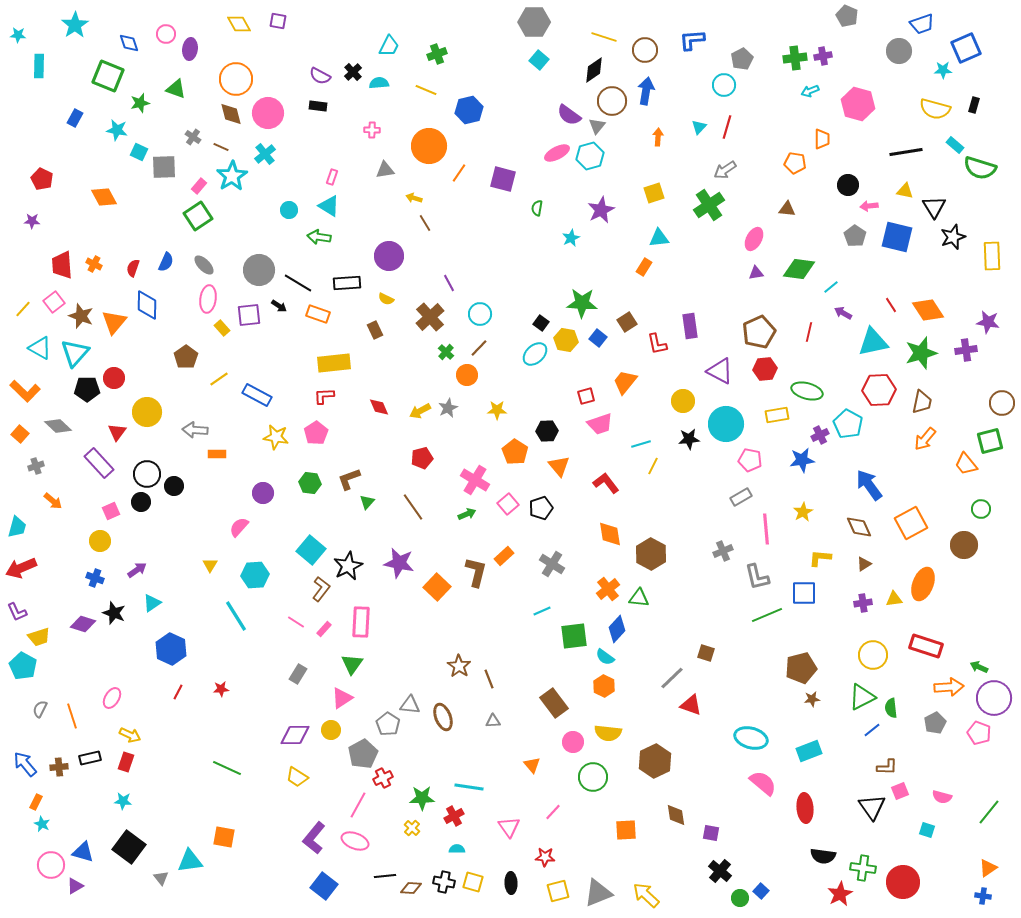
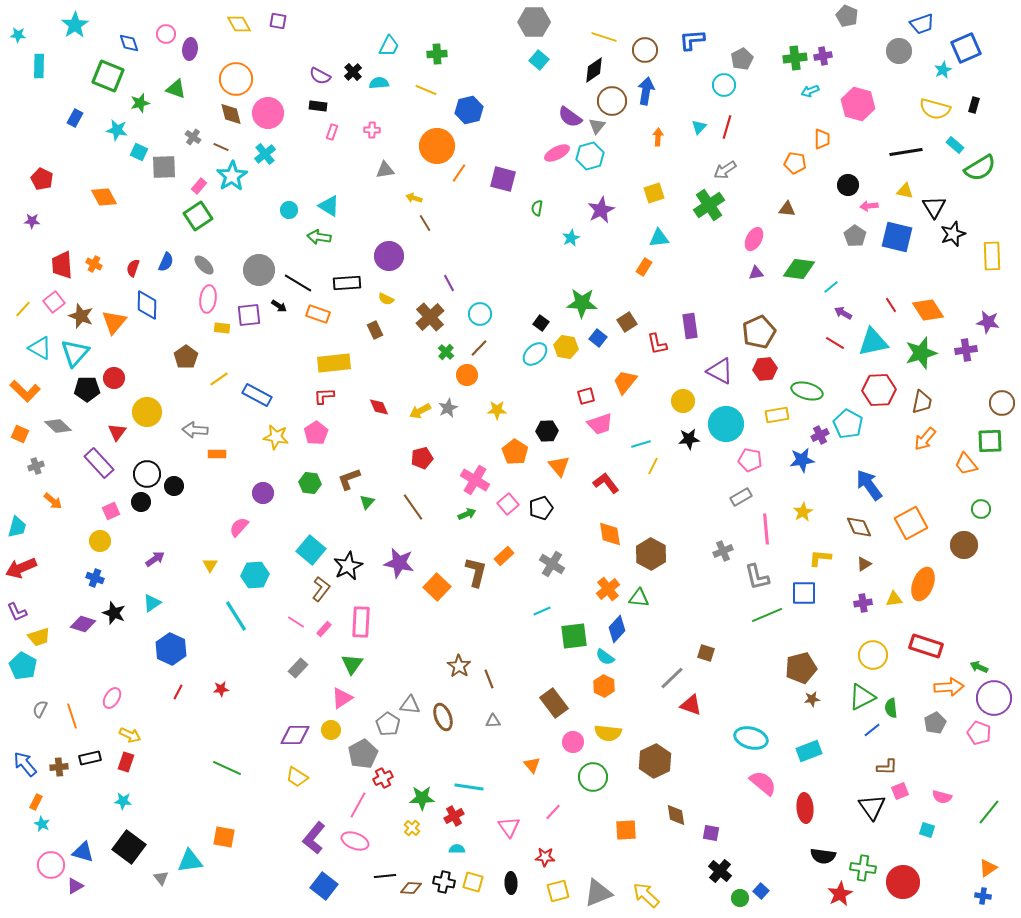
green cross at (437, 54): rotated 18 degrees clockwise
cyan star at (943, 70): rotated 24 degrees counterclockwise
purple semicircle at (569, 115): moved 1 px right, 2 px down
orange circle at (429, 146): moved 8 px right
green semicircle at (980, 168): rotated 48 degrees counterclockwise
pink rectangle at (332, 177): moved 45 px up
black star at (953, 237): moved 3 px up
yellow rectangle at (222, 328): rotated 42 degrees counterclockwise
red line at (809, 332): moved 26 px right, 11 px down; rotated 72 degrees counterclockwise
yellow hexagon at (566, 340): moved 7 px down
orange square at (20, 434): rotated 18 degrees counterclockwise
green square at (990, 441): rotated 12 degrees clockwise
purple arrow at (137, 570): moved 18 px right, 11 px up
gray rectangle at (298, 674): moved 6 px up; rotated 12 degrees clockwise
